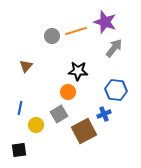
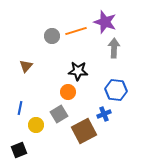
gray arrow: rotated 36 degrees counterclockwise
black square: rotated 14 degrees counterclockwise
